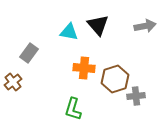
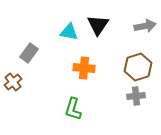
black triangle: rotated 15 degrees clockwise
brown hexagon: moved 23 px right, 12 px up
